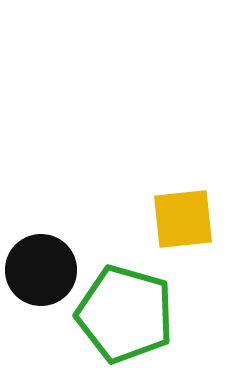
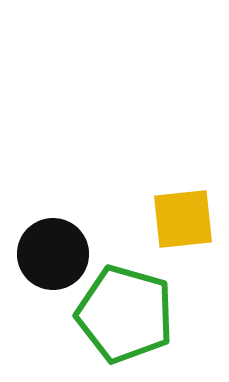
black circle: moved 12 px right, 16 px up
